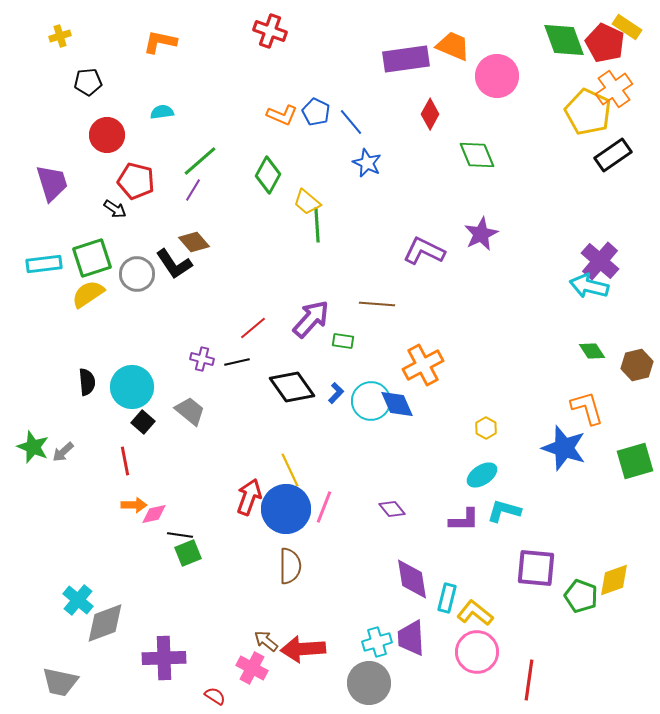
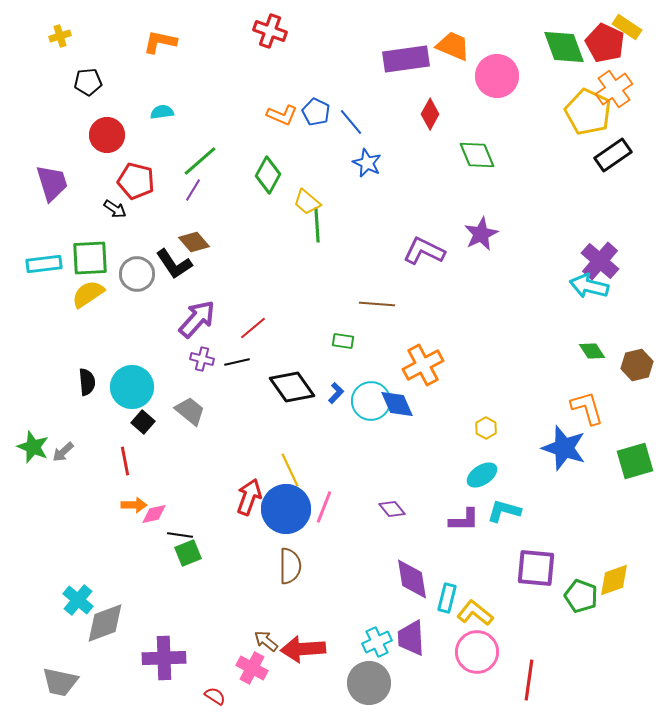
green diamond at (564, 40): moved 7 px down
green square at (92, 258): moved 2 px left; rotated 15 degrees clockwise
purple arrow at (311, 319): moved 114 px left
cyan cross at (377, 642): rotated 8 degrees counterclockwise
